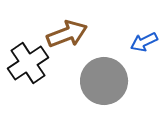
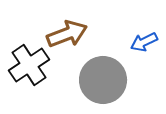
black cross: moved 1 px right, 2 px down
gray circle: moved 1 px left, 1 px up
